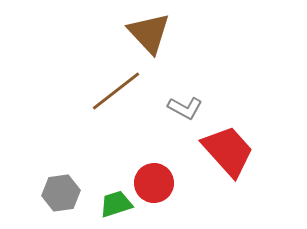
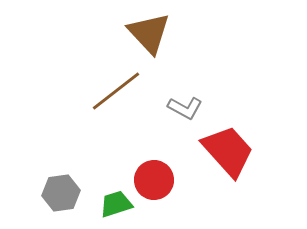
red circle: moved 3 px up
